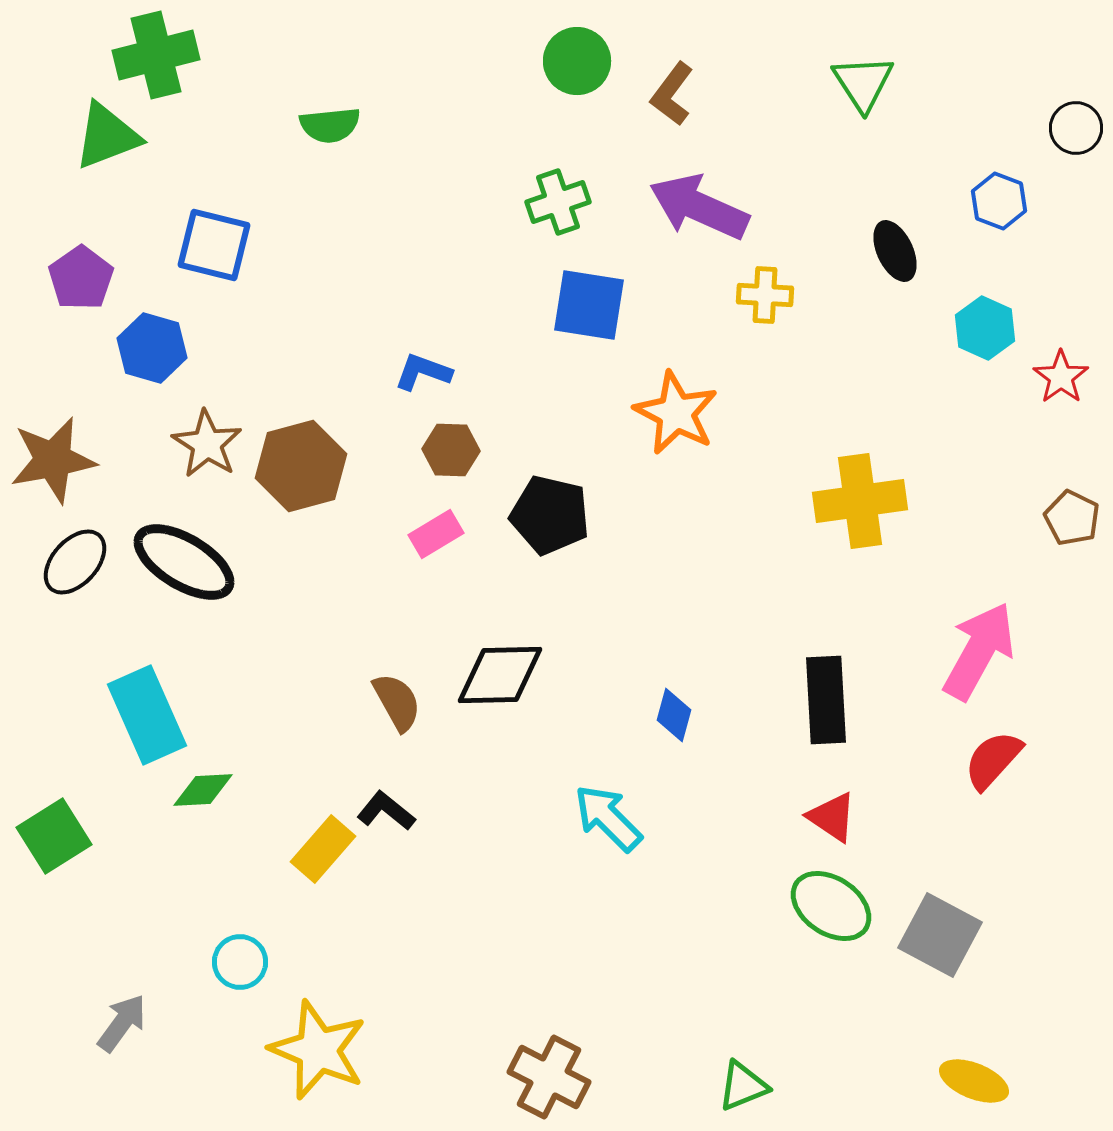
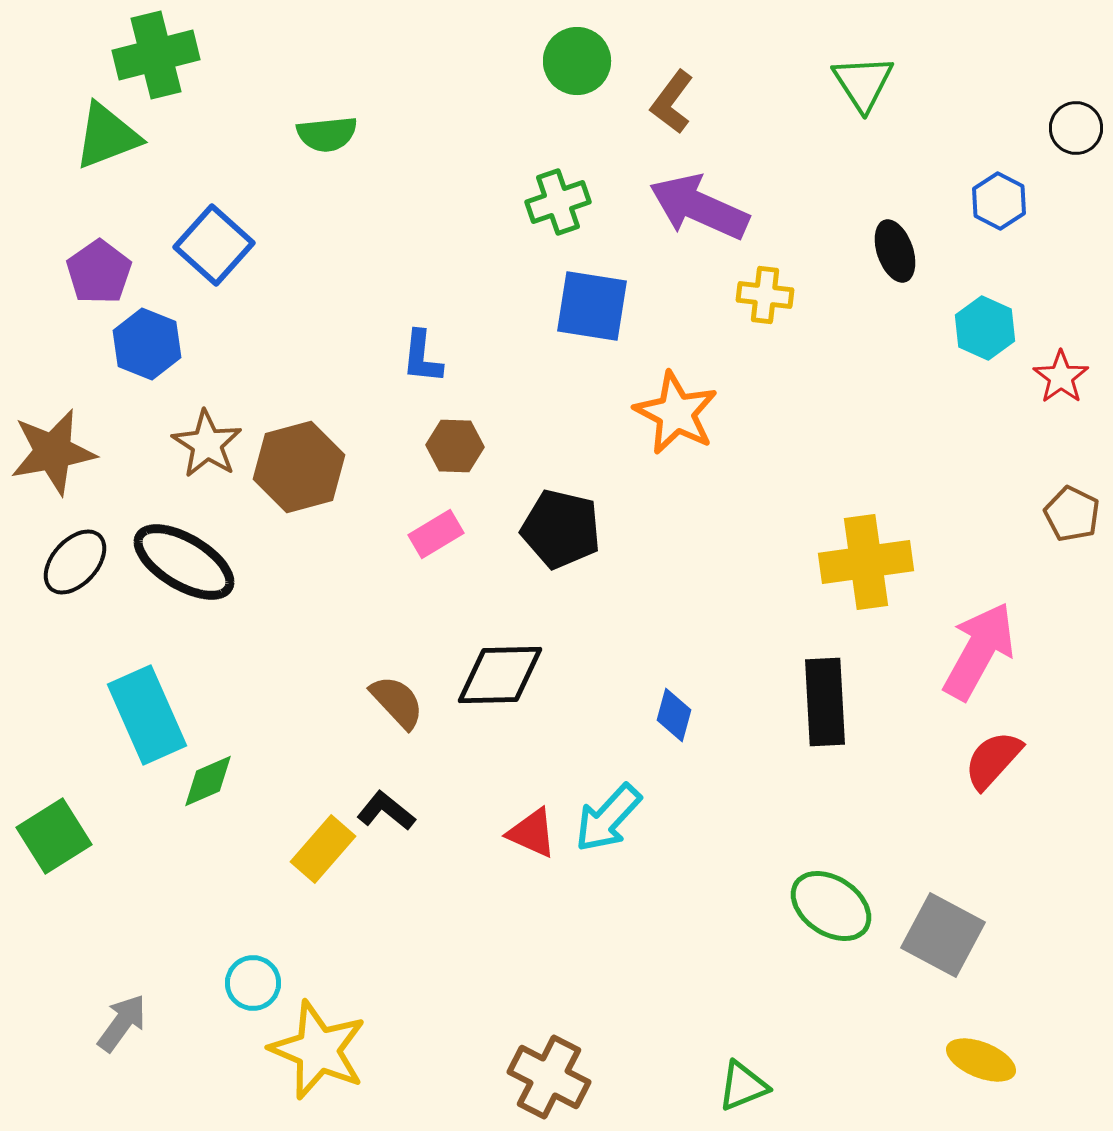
brown L-shape at (672, 94): moved 8 px down
green semicircle at (330, 125): moved 3 px left, 9 px down
blue hexagon at (999, 201): rotated 6 degrees clockwise
blue square at (214, 245): rotated 28 degrees clockwise
black ellipse at (895, 251): rotated 6 degrees clockwise
purple pentagon at (81, 278): moved 18 px right, 6 px up
yellow cross at (765, 295): rotated 4 degrees clockwise
blue square at (589, 305): moved 3 px right, 1 px down
blue hexagon at (152, 348): moved 5 px left, 4 px up; rotated 6 degrees clockwise
blue L-shape at (423, 372): moved 1 px left, 15 px up; rotated 104 degrees counterclockwise
brown hexagon at (451, 450): moved 4 px right, 4 px up
brown star at (53, 460): moved 8 px up
brown hexagon at (301, 466): moved 2 px left, 1 px down
yellow cross at (860, 501): moved 6 px right, 61 px down
black pentagon at (550, 515): moved 11 px right, 14 px down
brown pentagon at (1072, 518): moved 4 px up
black rectangle at (826, 700): moved 1 px left, 2 px down
brown semicircle at (397, 702): rotated 14 degrees counterclockwise
green diamond at (203, 790): moved 5 px right, 9 px up; rotated 20 degrees counterclockwise
red triangle at (832, 817): moved 300 px left, 16 px down; rotated 10 degrees counterclockwise
cyan arrow at (608, 818): rotated 92 degrees counterclockwise
gray square at (940, 935): moved 3 px right
cyan circle at (240, 962): moved 13 px right, 21 px down
yellow ellipse at (974, 1081): moved 7 px right, 21 px up
